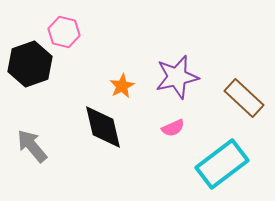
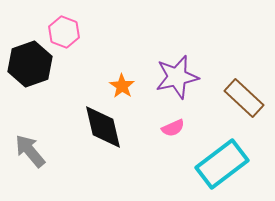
pink hexagon: rotated 8 degrees clockwise
orange star: rotated 10 degrees counterclockwise
gray arrow: moved 2 px left, 5 px down
